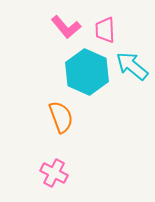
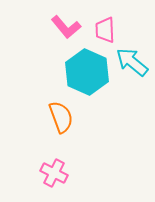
cyan arrow: moved 4 px up
